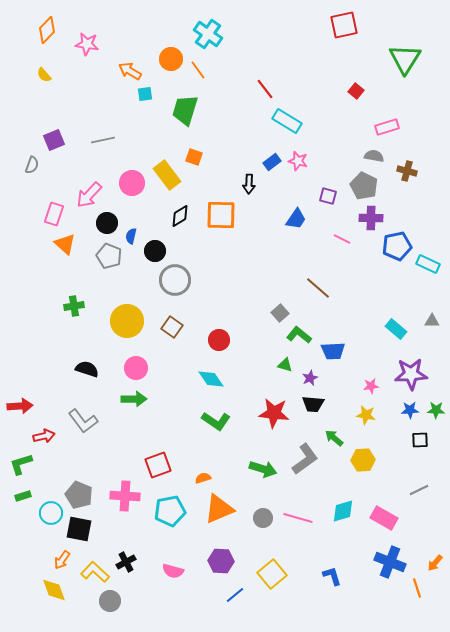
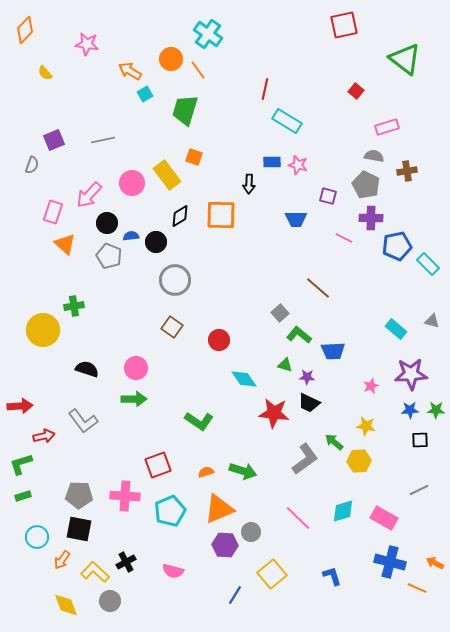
orange diamond at (47, 30): moved 22 px left
green triangle at (405, 59): rotated 24 degrees counterclockwise
yellow semicircle at (44, 75): moved 1 px right, 2 px up
red line at (265, 89): rotated 50 degrees clockwise
cyan square at (145, 94): rotated 21 degrees counterclockwise
pink star at (298, 161): moved 4 px down
blue rectangle at (272, 162): rotated 36 degrees clockwise
brown cross at (407, 171): rotated 24 degrees counterclockwise
gray pentagon at (364, 186): moved 2 px right, 1 px up
pink rectangle at (54, 214): moved 1 px left, 2 px up
blue trapezoid at (296, 219): rotated 55 degrees clockwise
blue semicircle at (131, 236): rotated 70 degrees clockwise
pink line at (342, 239): moved 2 px right, 1 px up
black circle at (155, 251): moved 1 px right, 9 px up
cyan rectangle at (428, 264): rotated 20 degrees clockwise
yellow circle at (127, 321): moved 84 px left, 9 px down
gray triangle at (432, 321): rotated 14 degrees clockwise
purple star at (310, 378): moved 3 px left, 1 px up; rotated 28 degrees clockwise
cyan diamond at (211, 379): moved 33 px right
pink star at (371, 386): rotated 14 degrees counterclockwise
black trapezoid at (313, 404): moved 4 px left, 1 px up; rotated 20 degrees clockwise
yellow star at (366, 415): moved 11 px down
green L-shape at (216, 421): moved 17 px left
green arrow at (334, 438): moved 4 px down
yellow hexagon at (363, 460): moved 4 px left, 1 px down
green arrow at (263, 469): moved 20 px left, 2 px down
orange semicircle at (203, 478): moved 3 px right, 6 px up
gray pentagon at (79, 495): rotated 20 degrees counterclockwise
cyan pentagon at (170, 511): rotated 12 degrees counterclockwise
cyan circle at (51, 513): moved 14 px left, 24 px down
gray circle at (263, 518): moved 12 px left, 14 px down
pink line at (298, 518): rotated 28 degrees clockwise
purple hexagon at (221, 561): moved 4 px right, 16 px up
blue cross at (390, 562): rotated 8 degrees counterclockwise
orange arrow at (435, 563): rotated 78 degrees clockwise
orange line at (417, 588): rotated 48 degrees counterclockwise
yellow diamond at (54, 590): moved 12 px right, 15 px down
blue line at (235, 595): rotated 18 degrees counterclockwise
